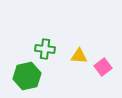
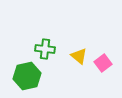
yellow triangle: rotated 36 degrees clockwise
pink square: moved 4 px up
